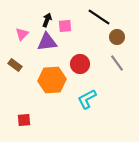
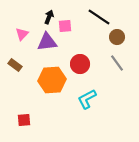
black arrow: moved 2 px right, 3 px up
